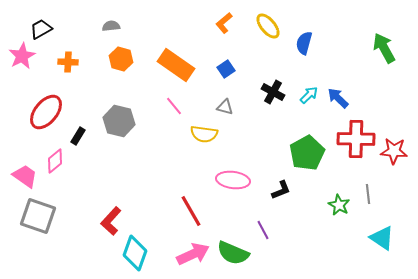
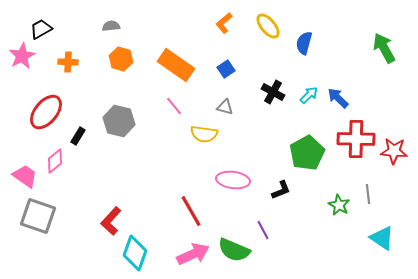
green semicircle: moved 1 px right, 3 px up
